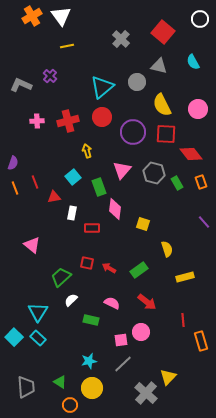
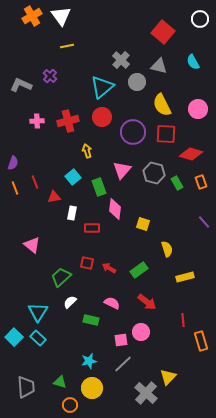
gray cross at (121, 39): moved 21 px down
red diamond at (191, 154): rotated 35 degrees counterclockwise
white semicircle at (71, 300): moved 1 px left, 2 px down
green triangle at (60, 382): rotated 16 degrees counterclockwise
